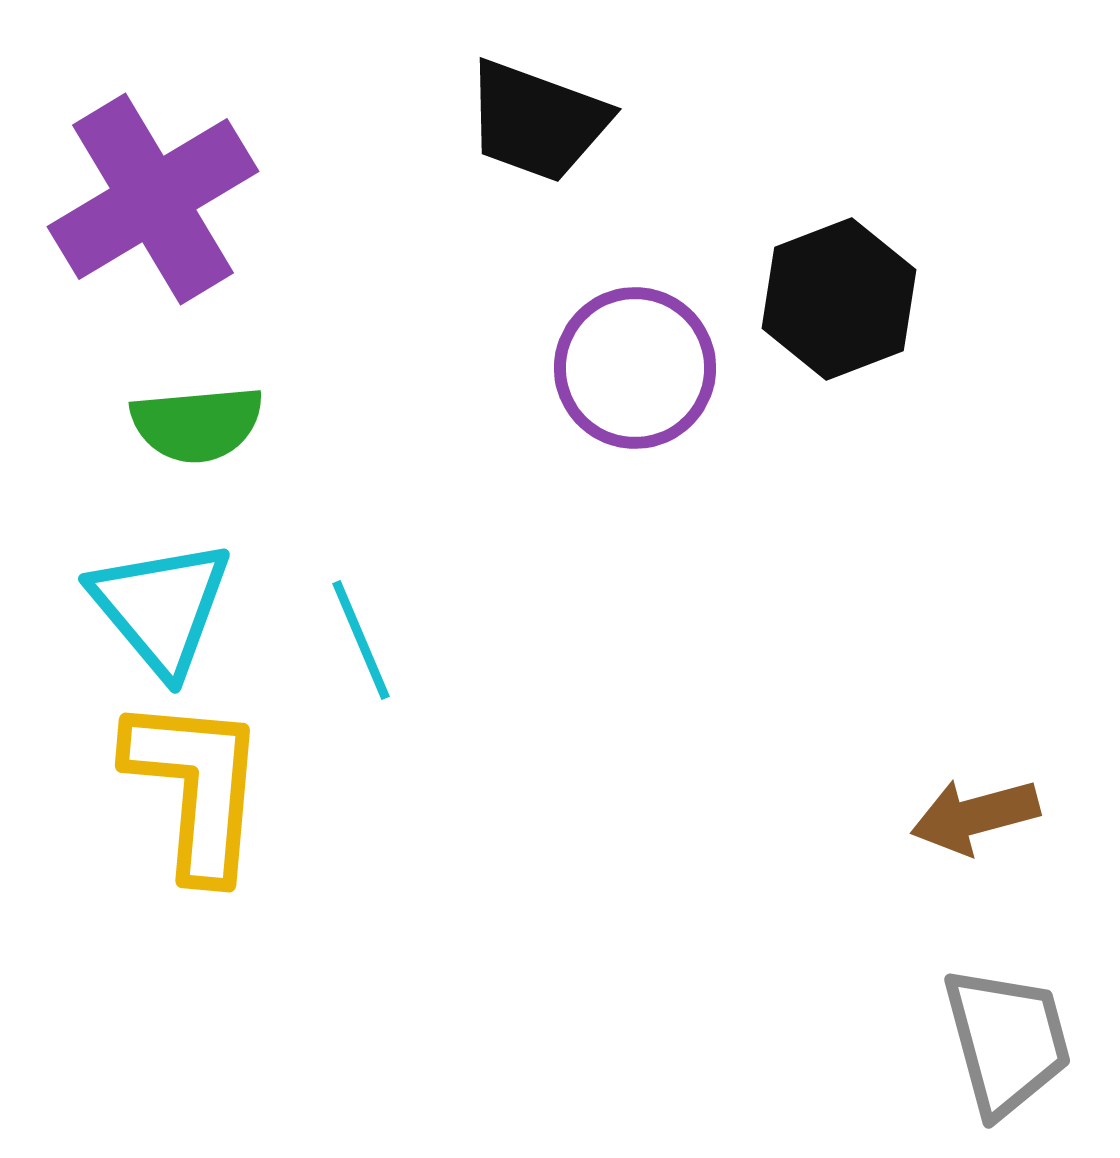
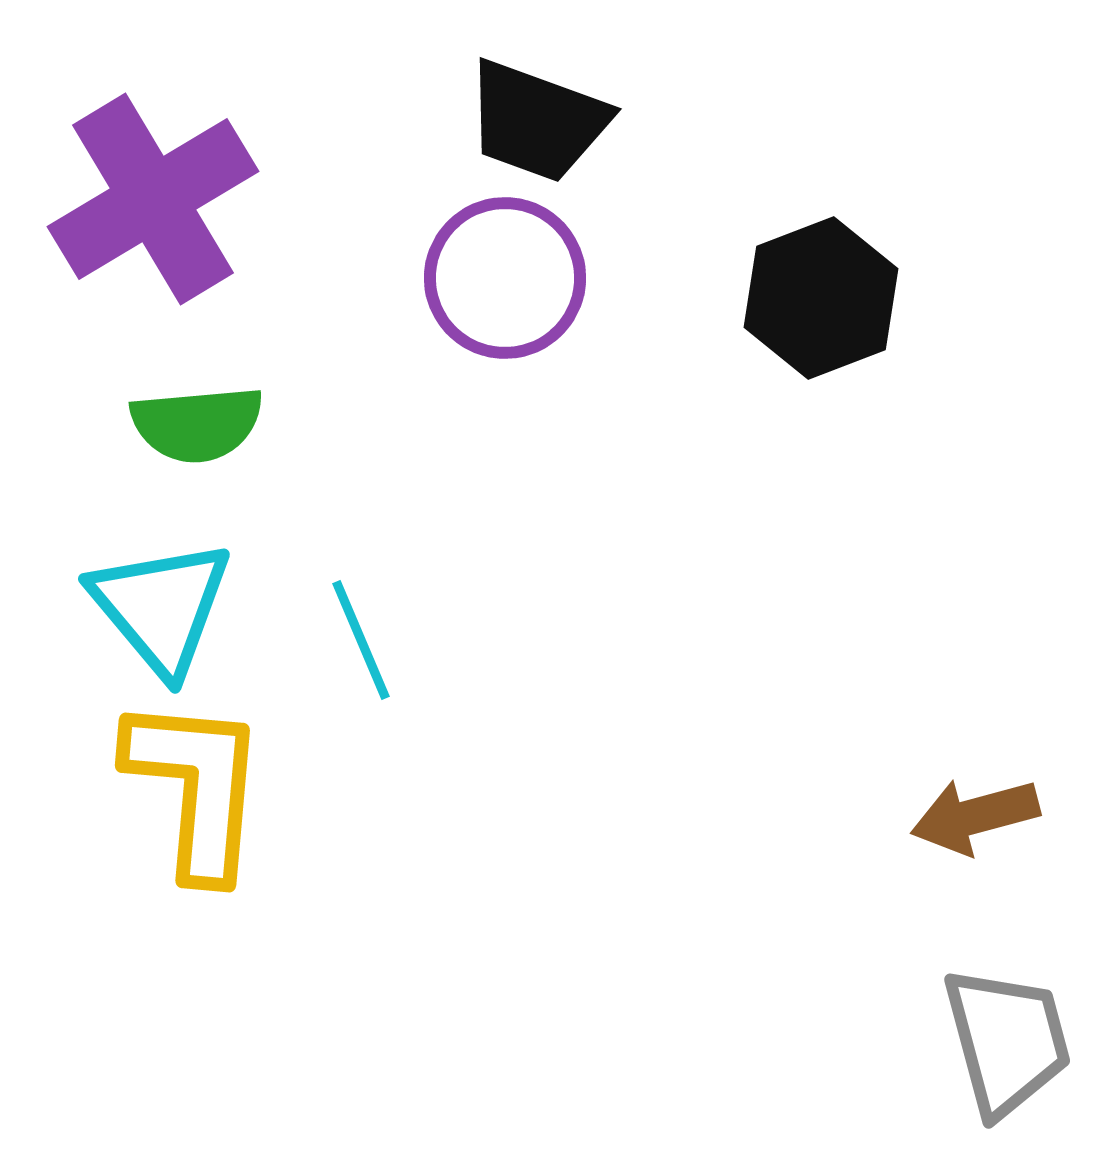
black hexagon: moved 18 px left, 1 px up
purple circle: moved 130 px left, 90 px up
